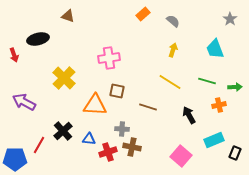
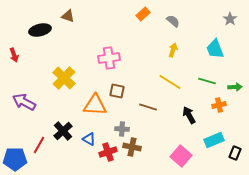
black ellipse: moved 2 px right, 9 px up
blue triangle: rotated 24 degrees clockwise
